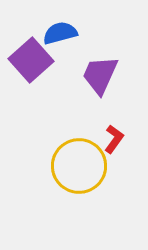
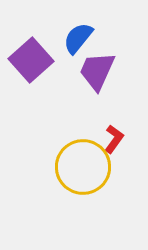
blue semicircle: moved 18 px right, 5 px down; rotated 36 degrees counterclockwise
purple trapezoid: moved 3 px left, 4 px up
yellow circle: moved 4 px right, 1 px down
